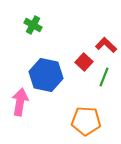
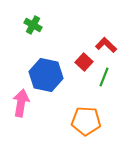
pink arrow: moved 1 px right, 1 px down
